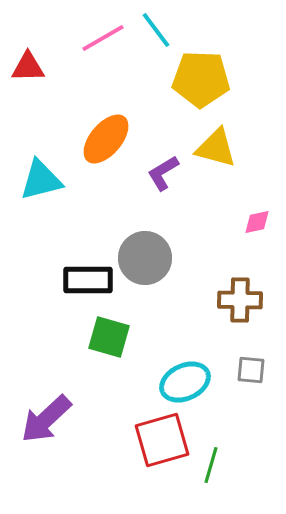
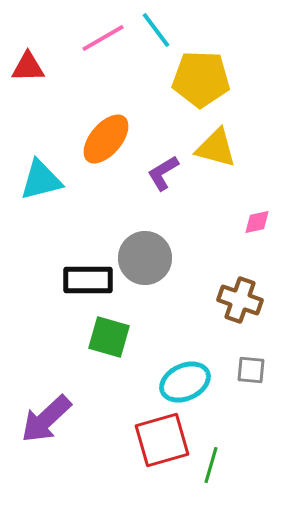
brown cross: rotated 18 degrees clockwise
